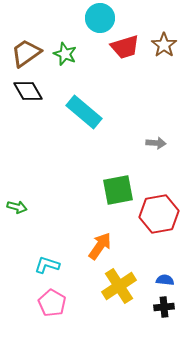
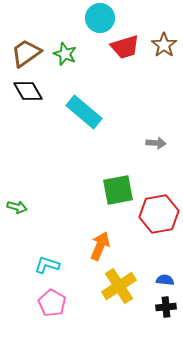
orange arrow: rotated 12 degrees counterclockwise
black cross: moved 2 px right
